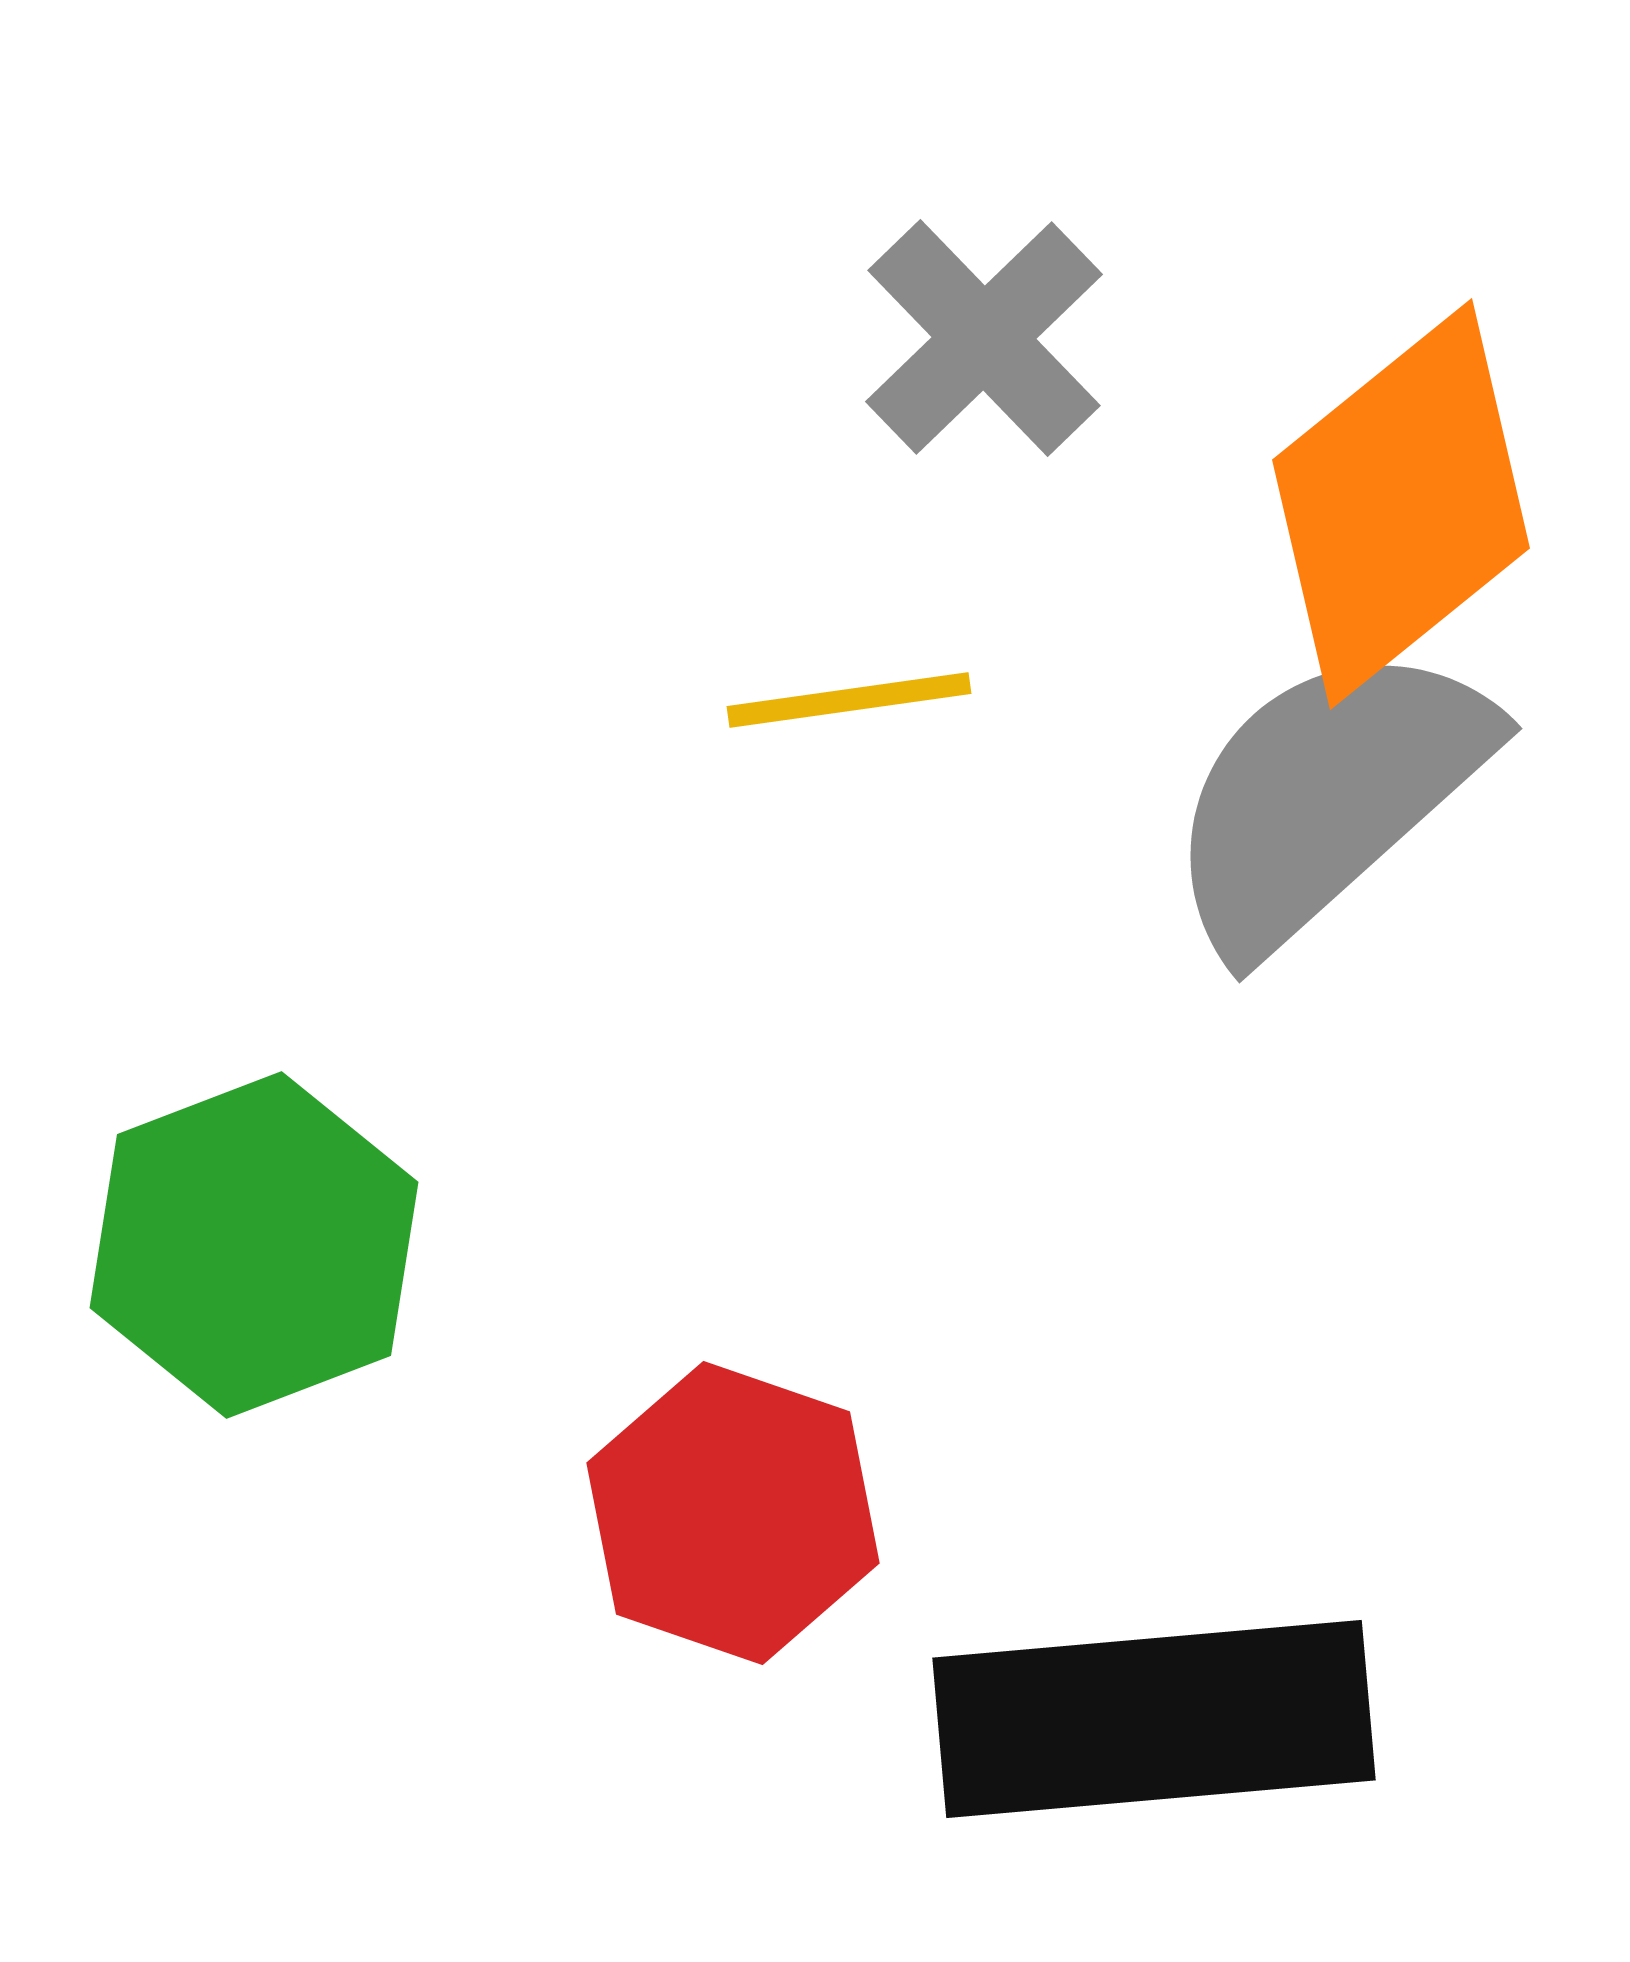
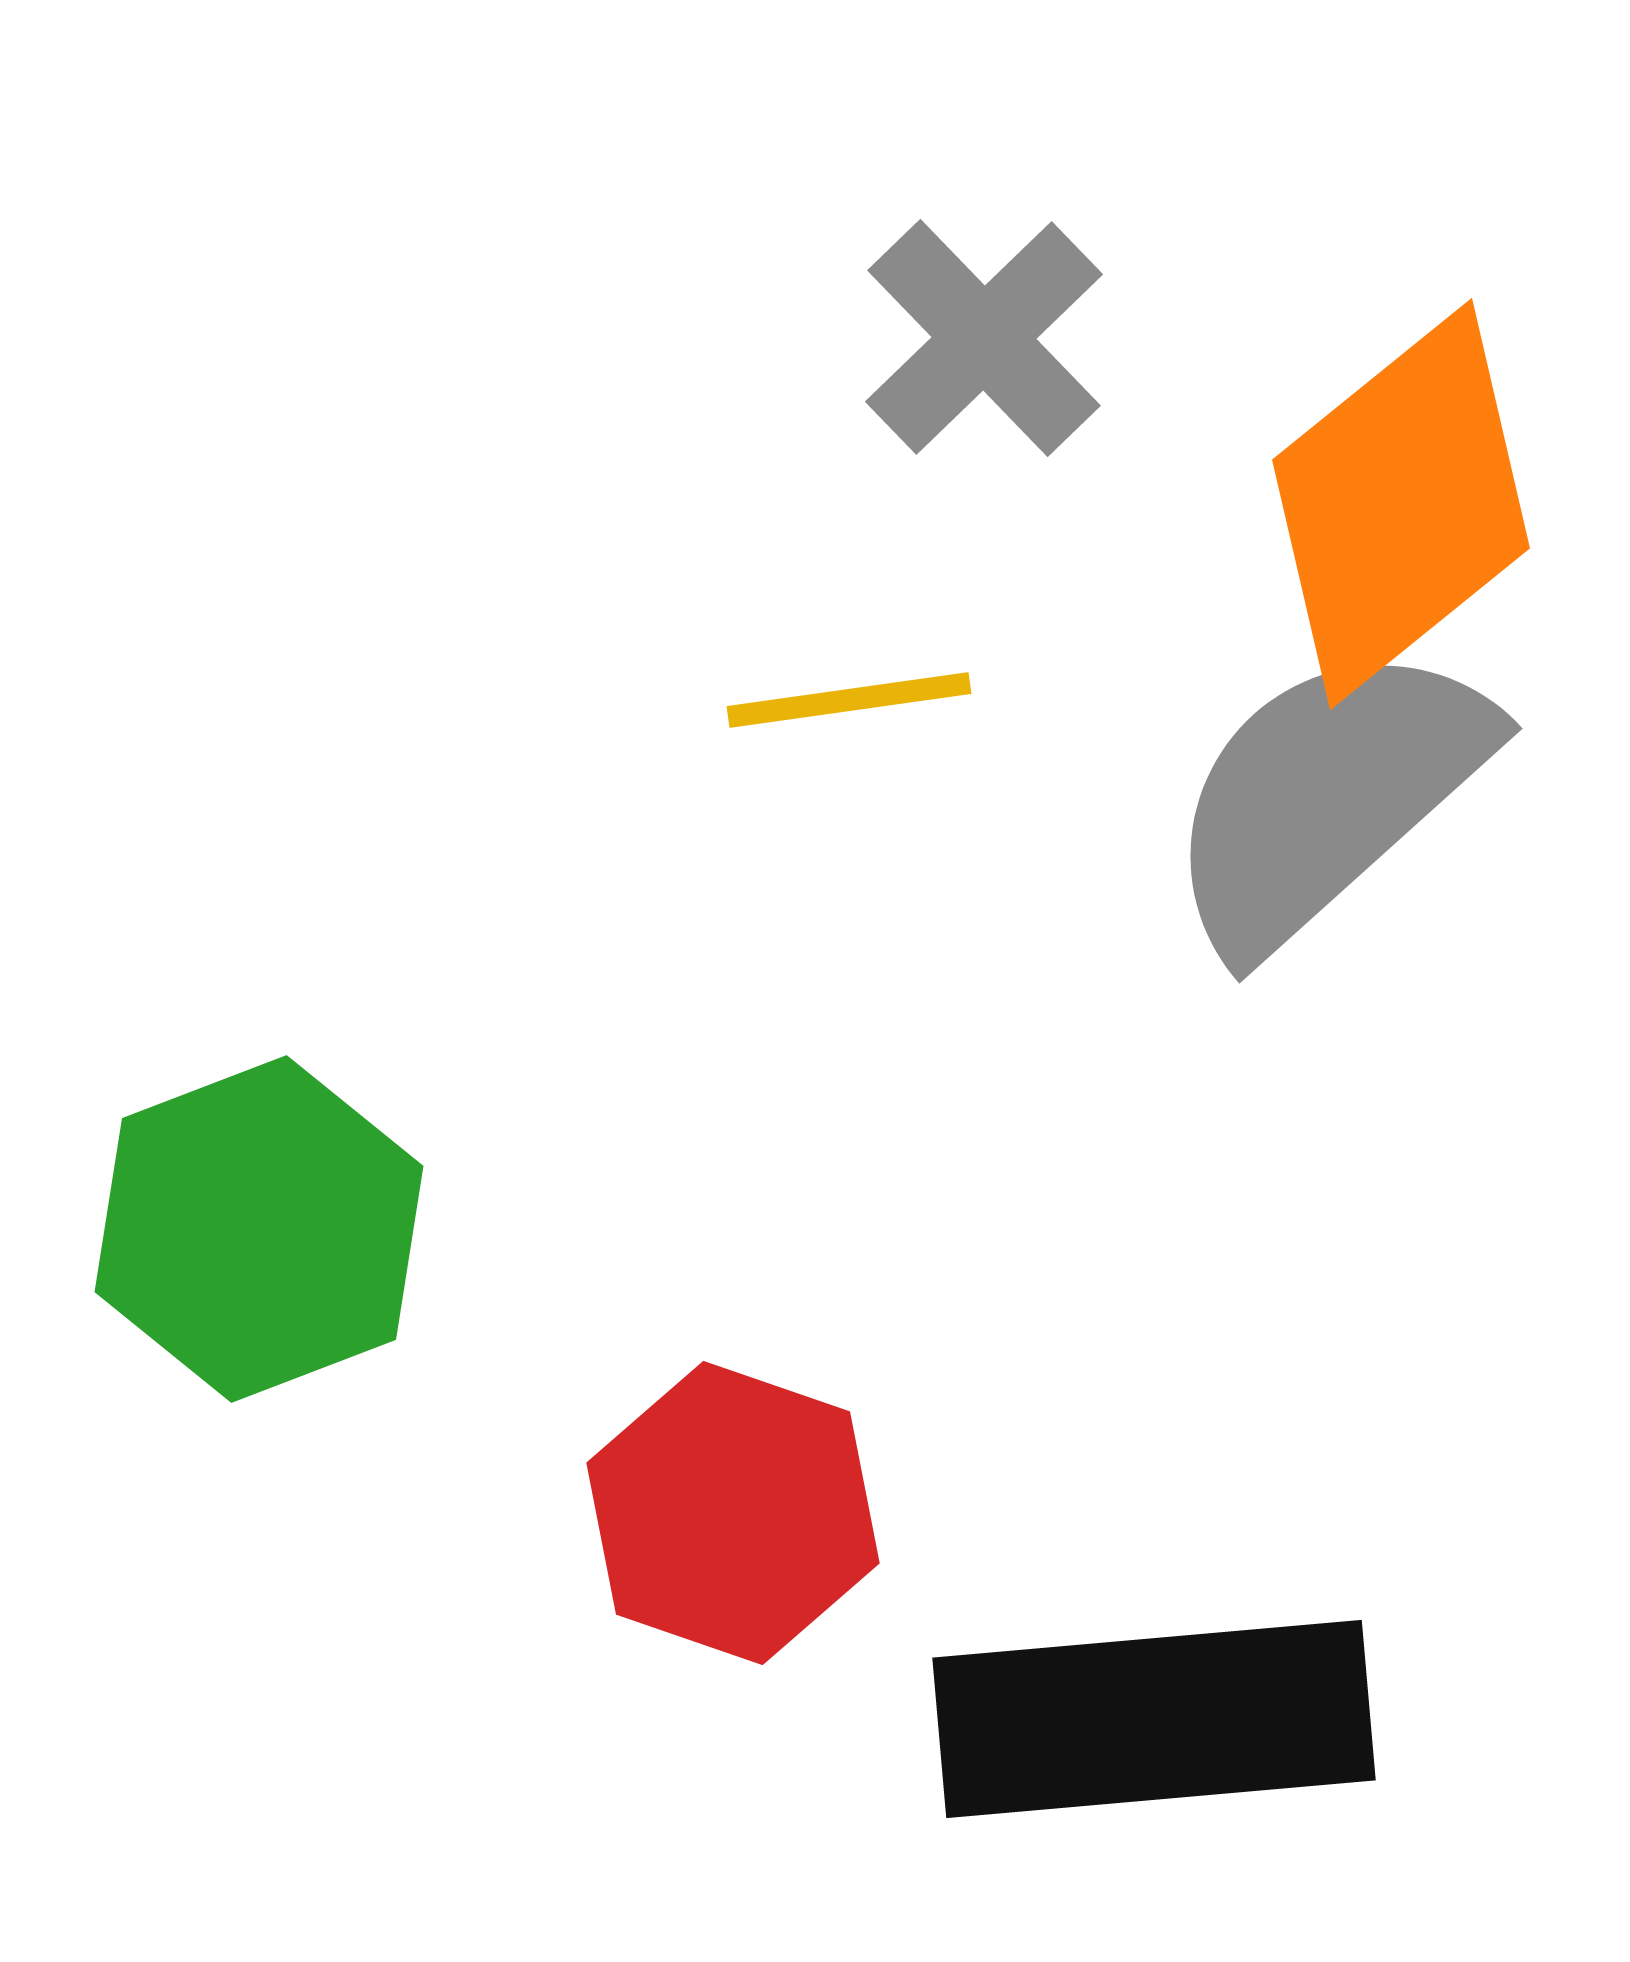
green hexagon: moved 5 px right, 16 px up
